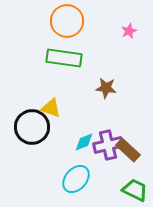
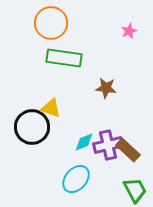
orange circle: moved 16 px left, 2 px down
green trapezoid: rotated 36 degrees clockwise
